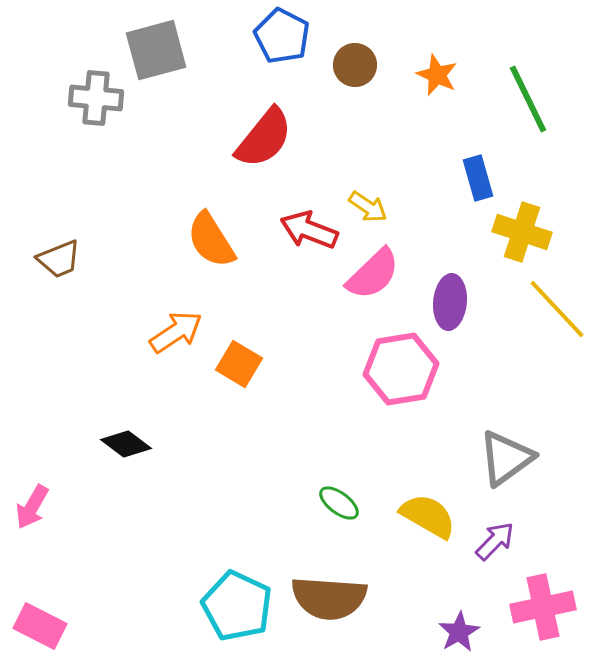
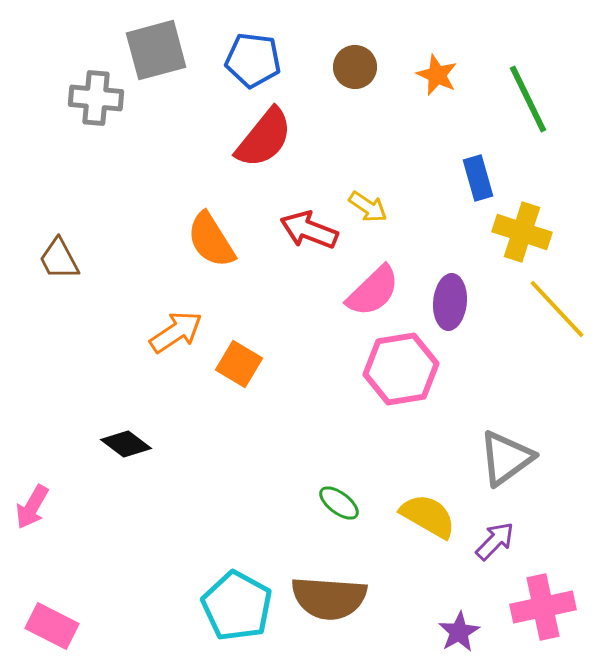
blue pentagon: moved 29 px left, 24 px down; rotated 20 degrees counterclockwise
brown circle: moved 2 px down
brown trapezoid: rotated 84 degrees clockwise
pink semicircle: moved 17 px down
cyan pentagon: rotated 4 degrees clockwise
pink rectangle: moved 12 px right
